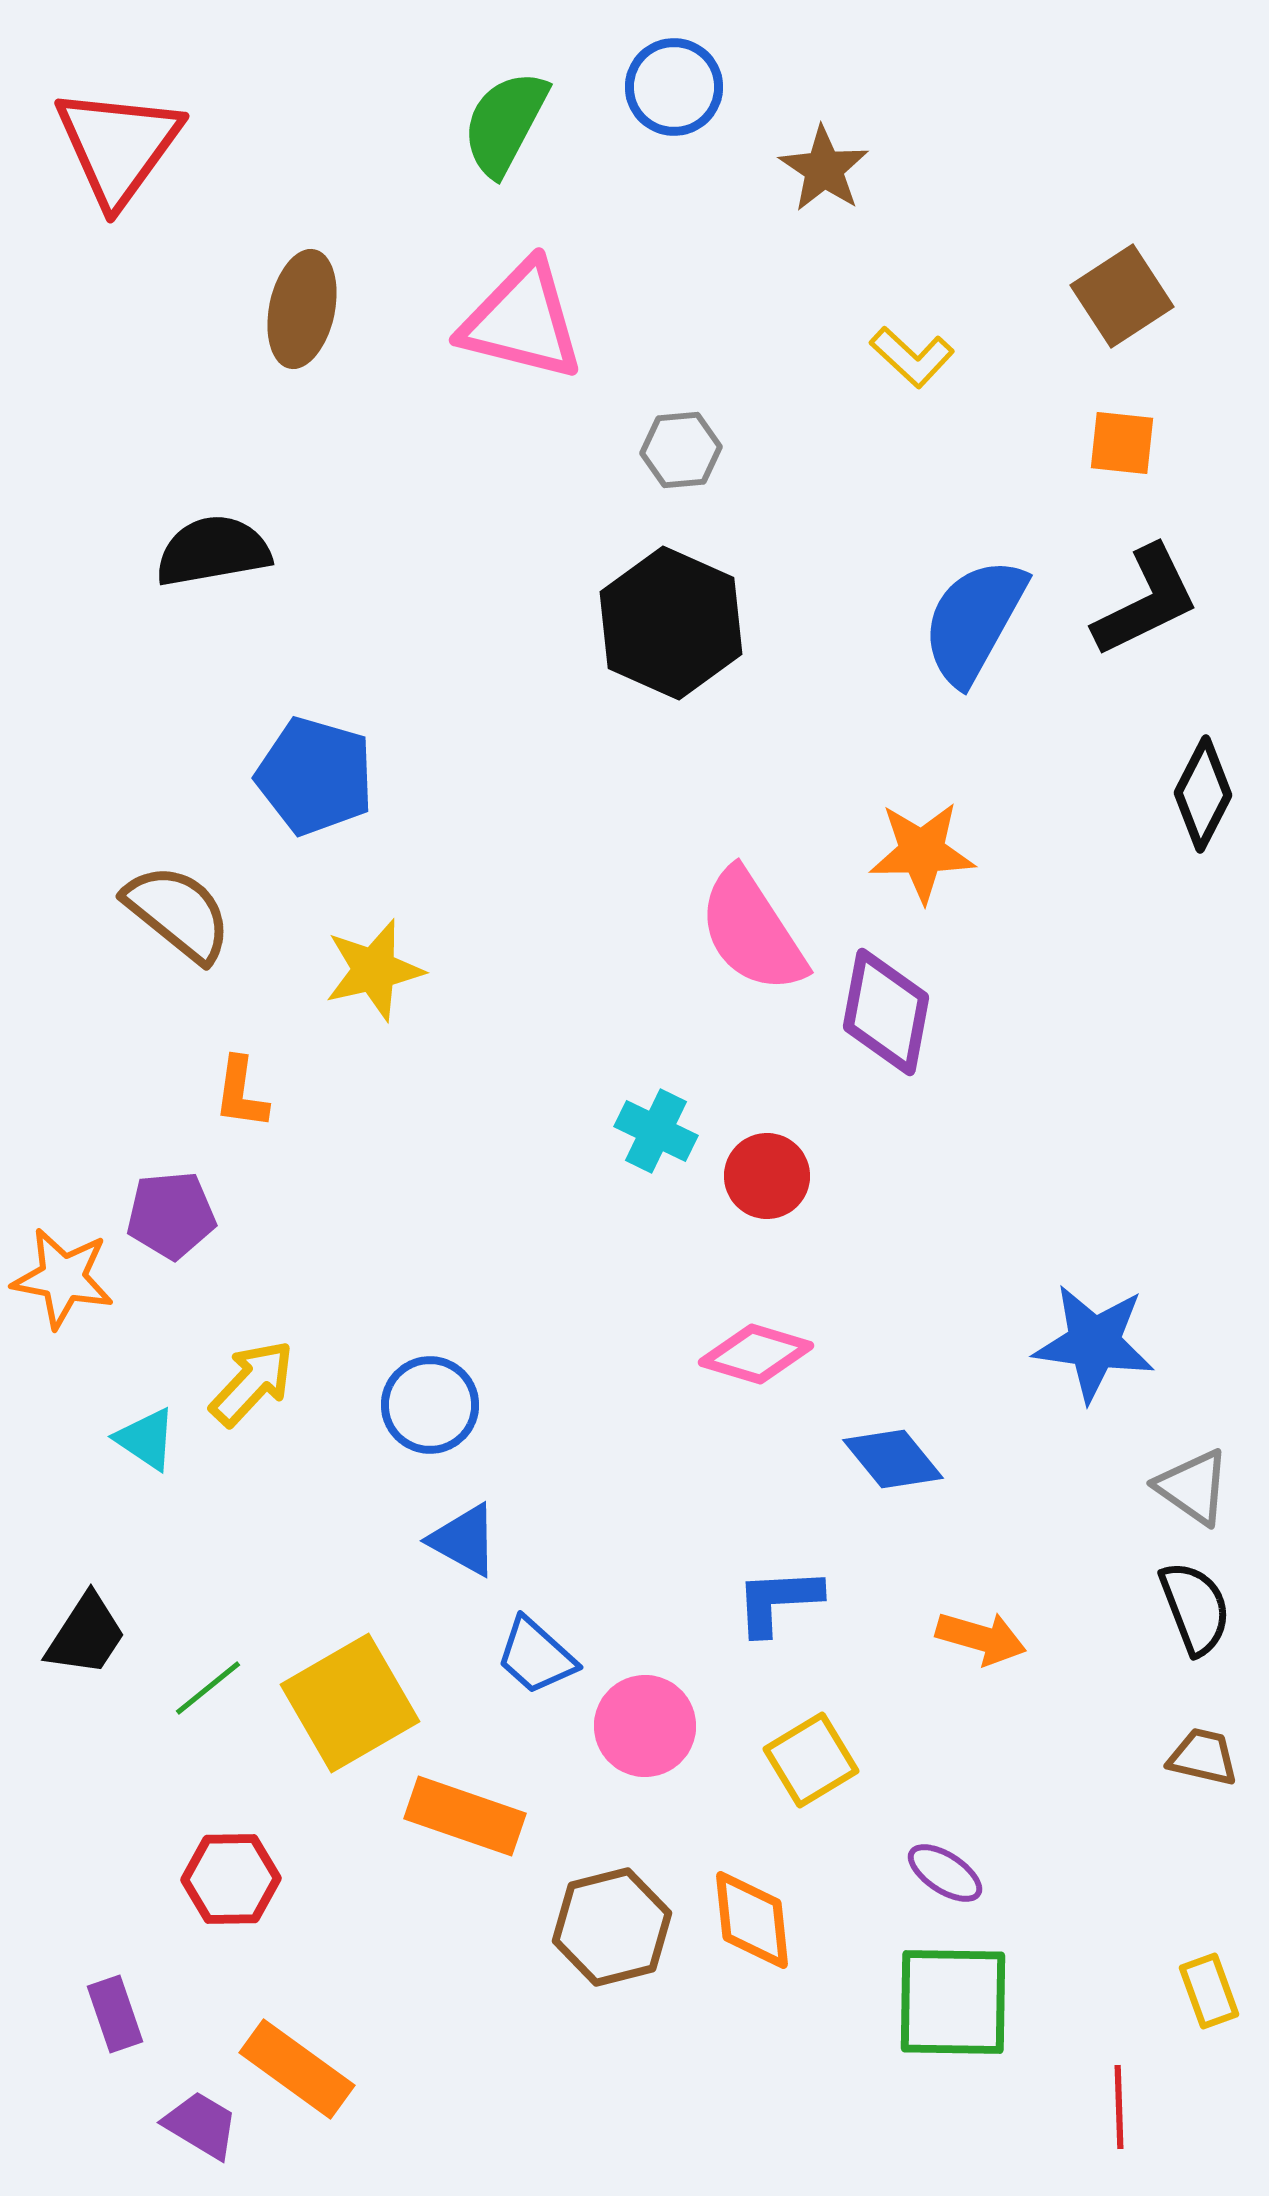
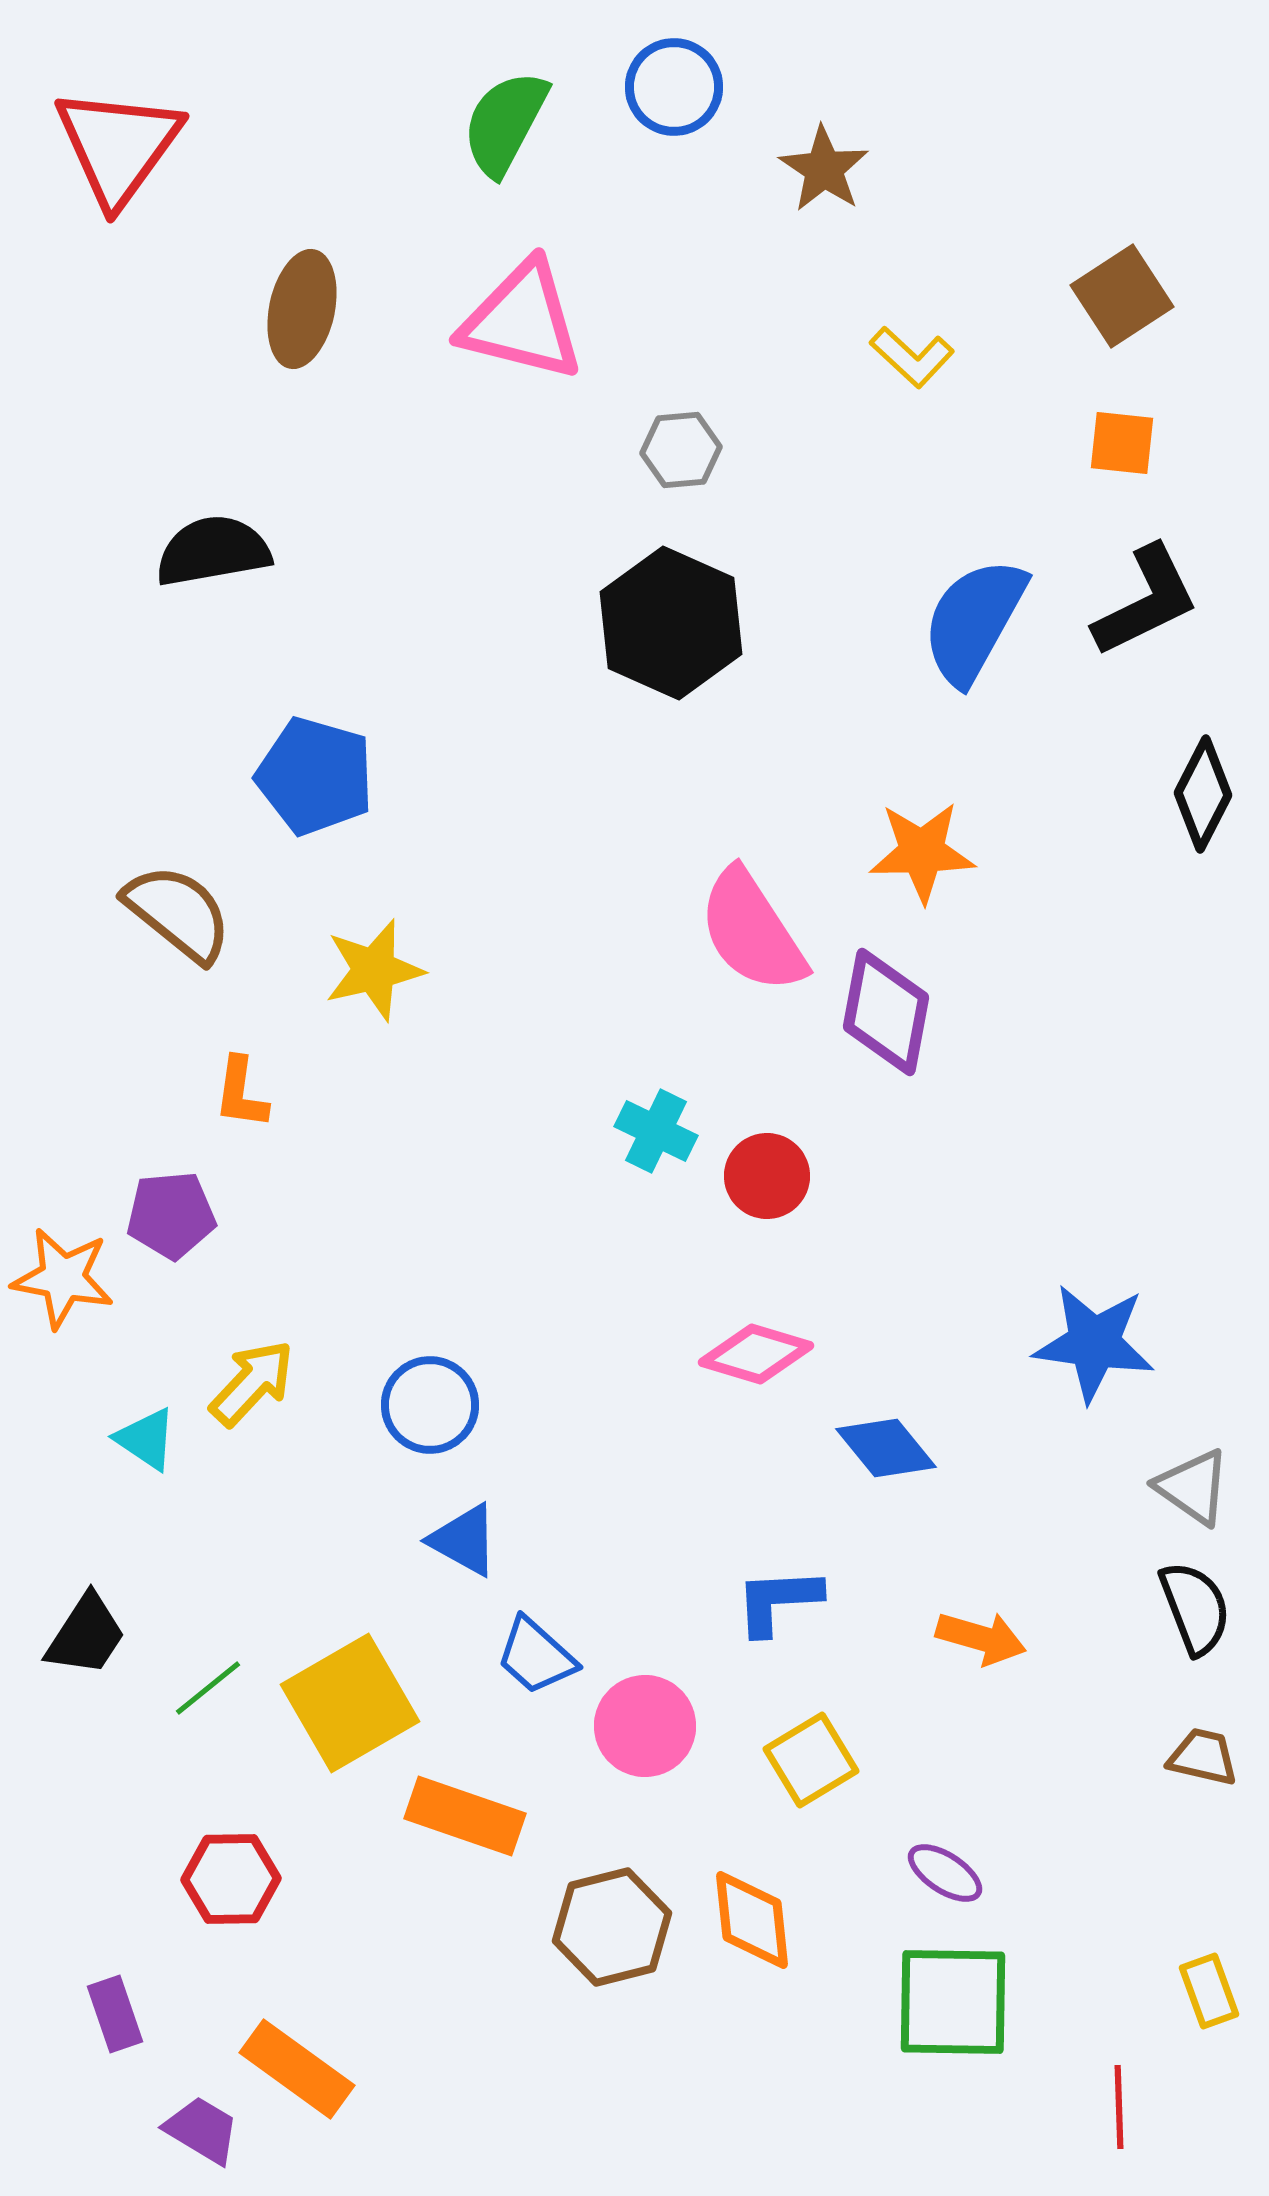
blue diamond at (893, 1459): moved 7 px left, 11 px up
purple trapezoid at (201, 2125): moved 1 px right, 5 px down
